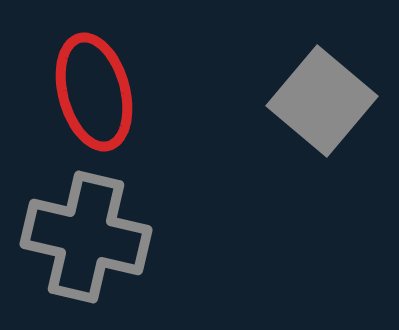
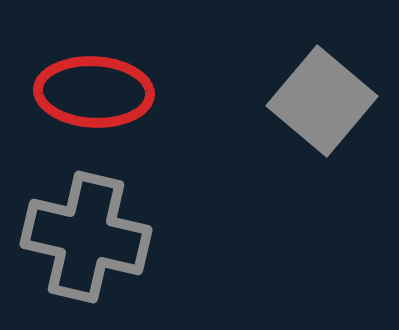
red ellipse: rotated 72 degrees counterclockwise
